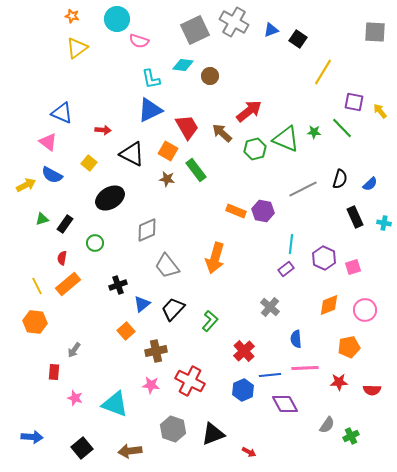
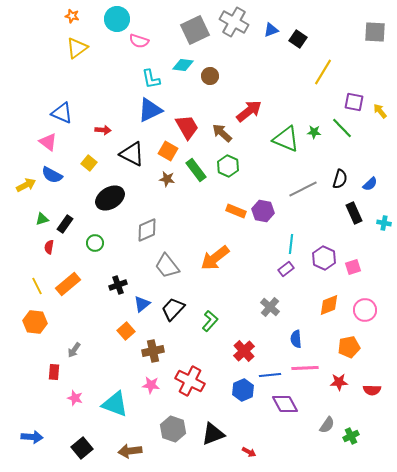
green hexagon at (255, 149): moved 27 px left, 17 px down; rotated 20 degrees counterclockwise
black rectangle at (355, 217): moved 1 px left, 4 px up
red semicircle at (62, 258): moved 13 px left, 11 px up
orange arrow at (215, 258): rotated 36 degrees clockwise
brown cross at (156, 351): moved 3 px left
